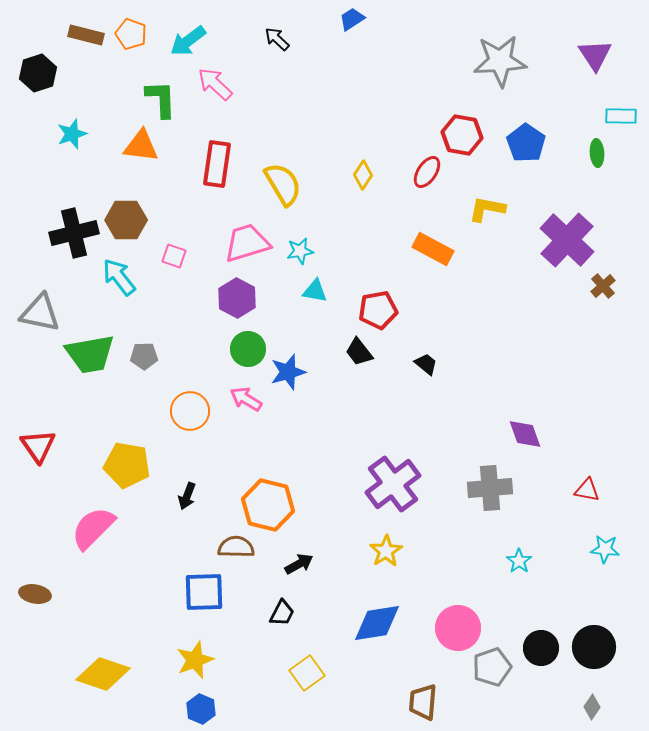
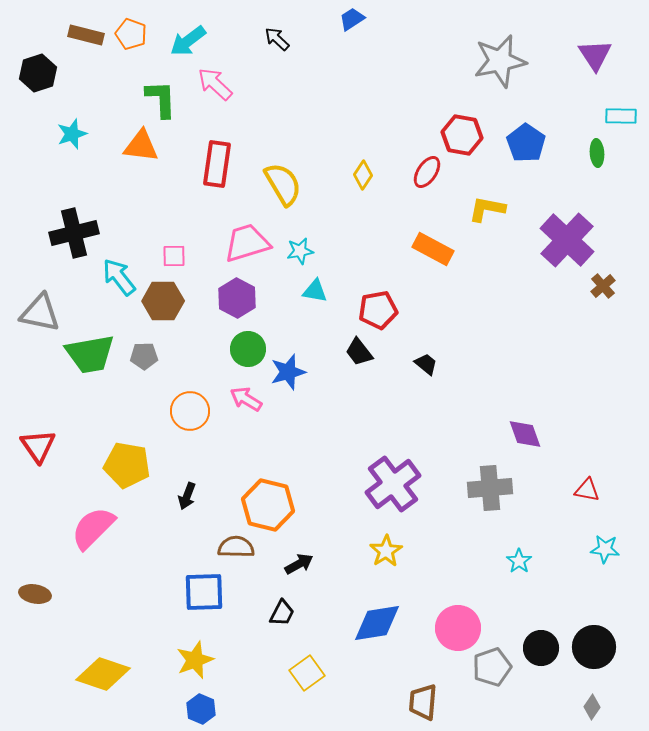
gray star at (500, 61): rotated 8 degrees counterclockwise
brown hexagon at (126, 220): moved 37 px right, 81 px down
pink square at (174, 256): rotated 20 degrees counterclockwise
